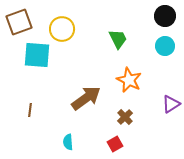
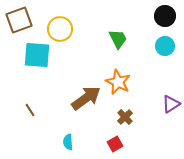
brown square: moved 2 px up
yellow circle: moved 2 px left
orange star: moved 11 px left, 2 px down
brown line: rotated 40 degrees counterclockwise
